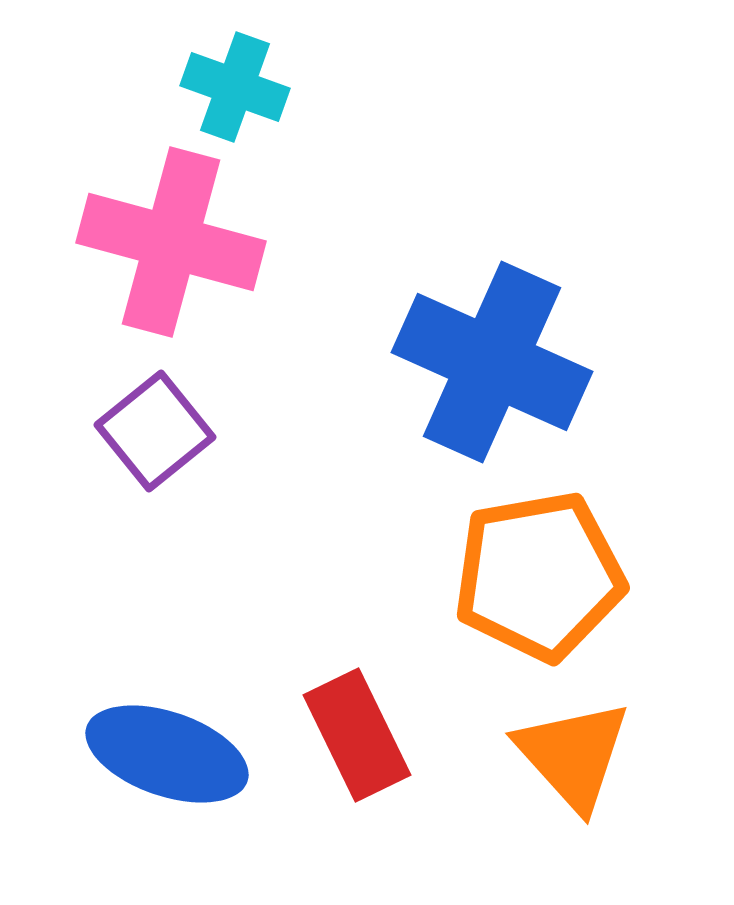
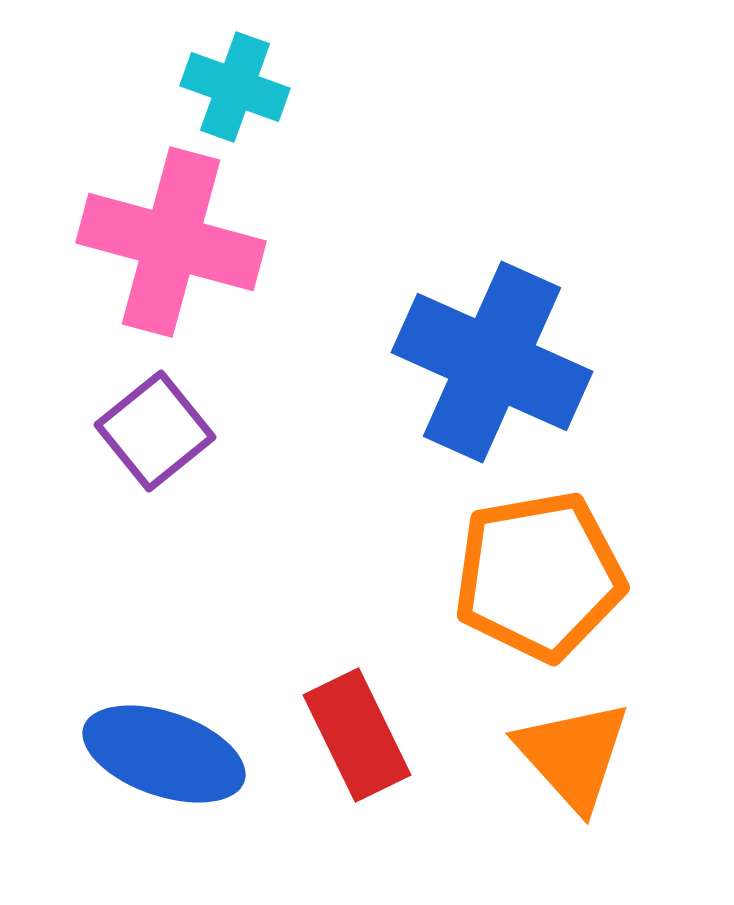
blue ellipse: moved 3 px left
